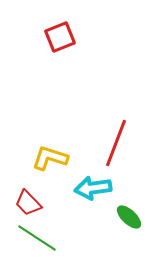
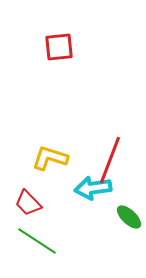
red square: moved 1 px left, 10 px down; rotated 16 degrees clockwise
red line: moved 6 px left, 17 px down
green line: moved 3 px down
